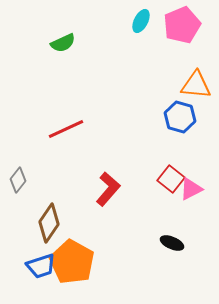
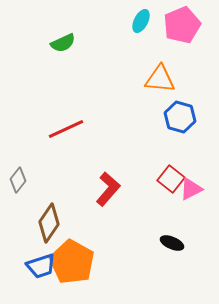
orange triangle: moved 36 px left, 6 px up
